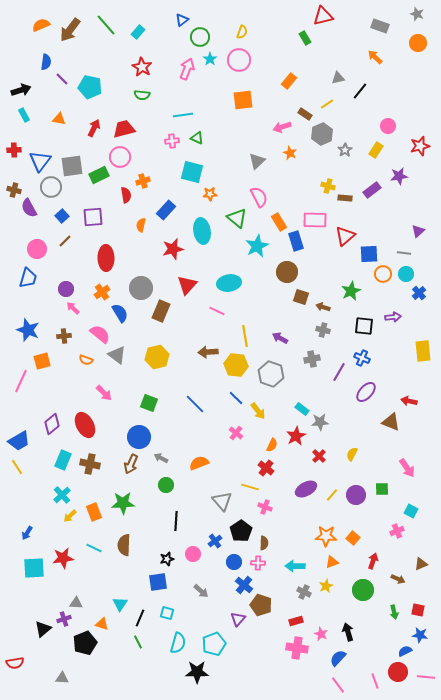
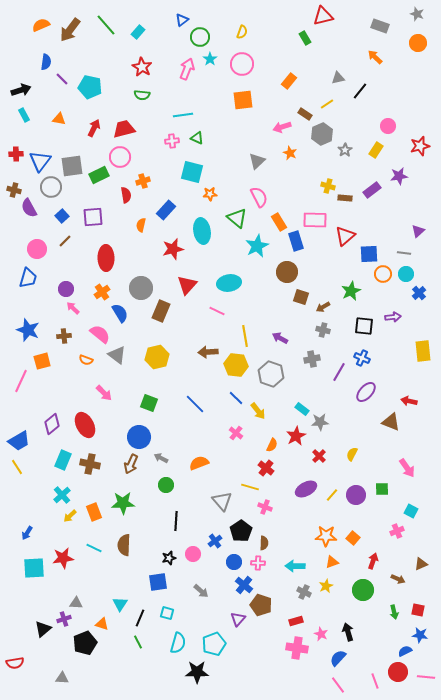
pink circle at (239, 60): moved 3 px right, 4 px down
red cross at (14, 150): moved 2 px right, 4 px down
brown arrow at (323, 307): rotated 48 degrees counterclockwise
black star at (167, 559): moved 2 px right, 1 px up
